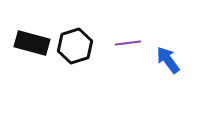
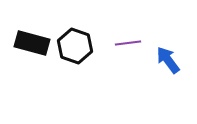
black hexagon: rotated 24 degrees counterclockwise
